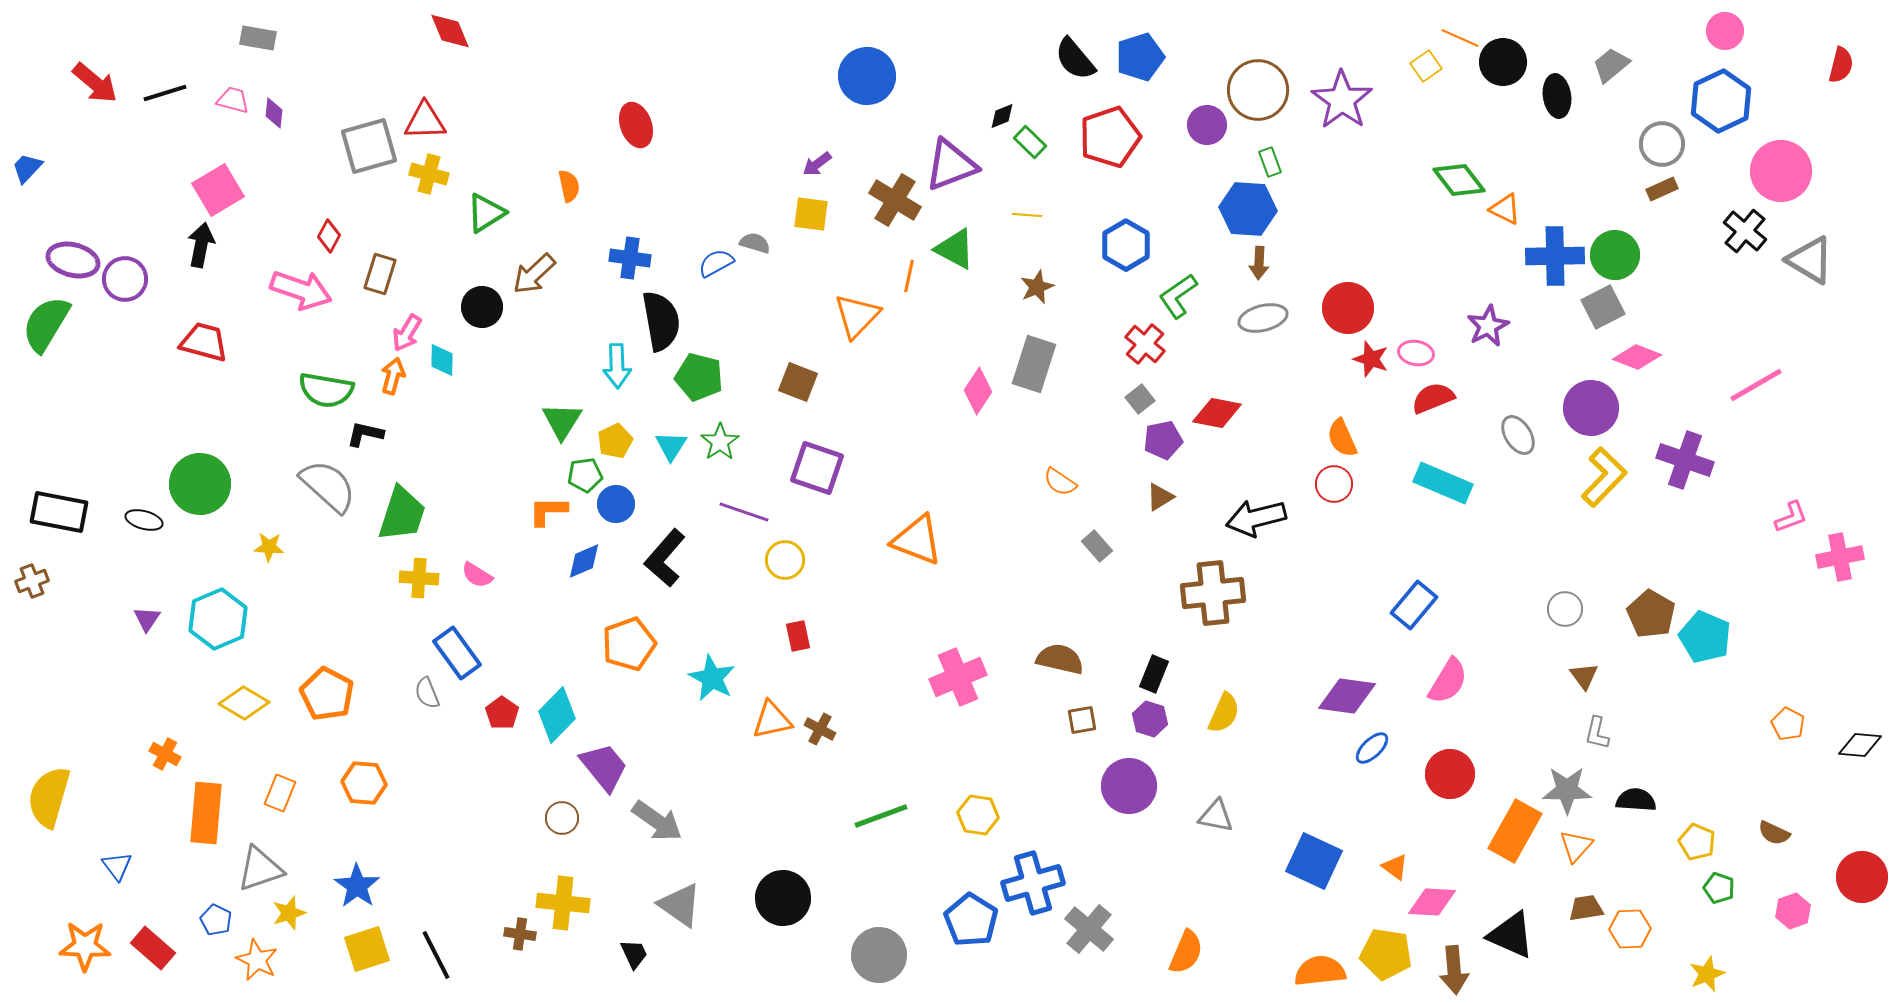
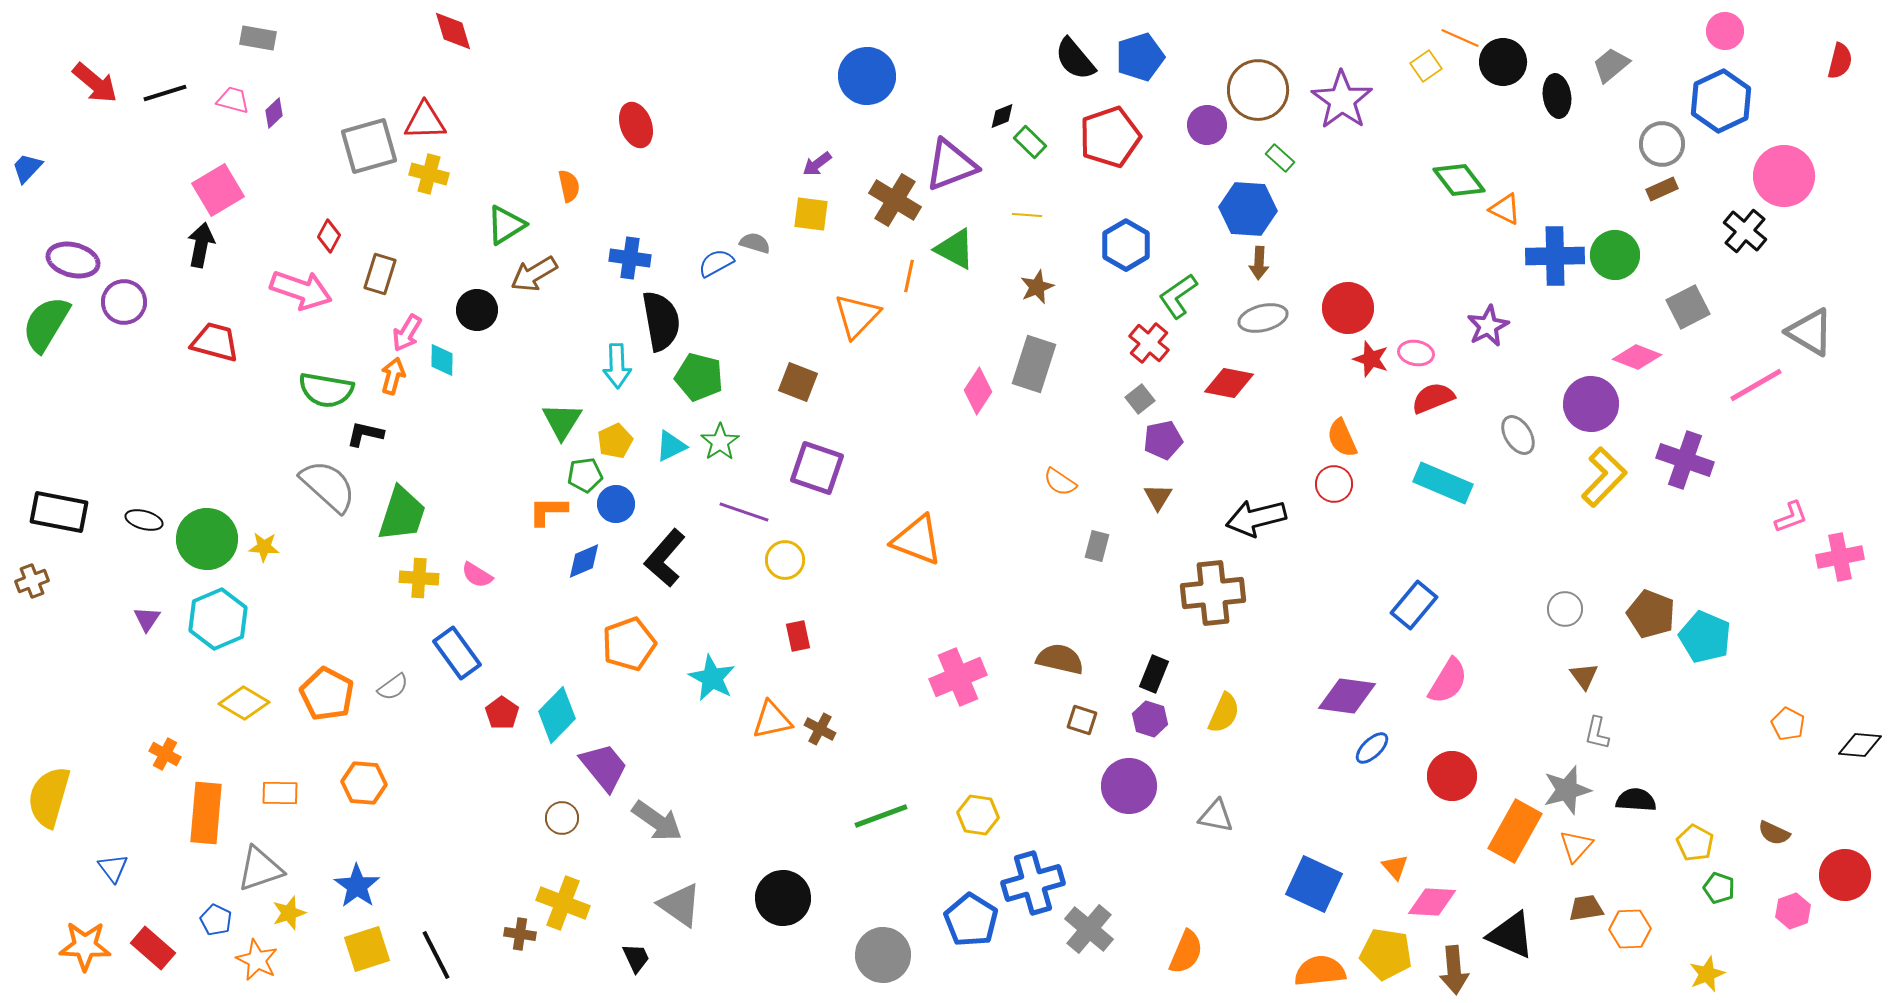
red diamond at (450, 31): moved 3 px right; rotated 6 degrees clockwise
red semicircle at (1841, 65): moved 1 px left, 4 px up
purple diamond at (274, 113): rotated 40 degrees clockwise
green rectangle at (1270, 162): moved 10 px right, 4 px up; rotated 28 degrees counterclockwise
pink circle at (1781, 171): moved 3 px right, 5 px down
green triangle at (486, 213): moved 20 px right, 12 px down
gray triangle at (1810, 260): moved 72 px down
brown arrow at (534, 274): rotated 12 degrees clockwise
purple circle at (125, 279): moved 1 px left, 23 px down
black circle at (482, 307): moved 5 px left, 3 px down
gray square at (1603, 307): moved 85 px right
red trapezoid at (204, 342): moved 11 px right
red cross at (1145, 344): moved 4 px right, 1 px up
purple circle at (1591, 408): moved 4 px up
red diamond at (1217, 413): moved 12 px right, 30 px up
cyan triangle at (671, 446): rotated 32 degrees clockwise
green circle at (200, 484): moved 7 px right, 55 px down
brown triangle at (1160, 497): moved 2 px left; rotated 28 degrees counterclockwise
gray rectangle at (1097, 546): rotated 56 degrees clockwise
yellow star at (269, 547): moved 5 px left
brown pentagon at (1651, 614): rotated 9 degrees counterclockwise
gray semicircle at (427, 693): moved 34 px left, 6 px up; rotated 104 degrees counterclockwise
brown square at (1082, 720): rotated 28 degrees clockwise
red circle at (1450, 774): moved 2 px right, 2 px down
gray star at (1567, 790): rotated 15 degrees counterclockwise
orange rectangle at (280, 793): rotated 69 degrees clockwise
yellow pentagon at (1697, 842): moved 2 px left, 1 px down; rotated 6 degrees clockwise
blue square at (1314, 861): moved 23 px down
blue triangle at (117, 866): moved 4 px left, 2 px down
orange triangle at (1395, 867): rotated 12 degrees clockwise
red circle at (1862, 877): moved 17 px left, 2 px up
yellow cross at (563, 903): rotated 15 degrees clockwise
black trapezoid at (634, 954): moved 2 px right, 4 px down
gray circle at (879, 955): moved 4 px right
